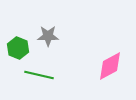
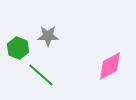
green line: moved 2 px right; rotated 28 degrees clockwise
